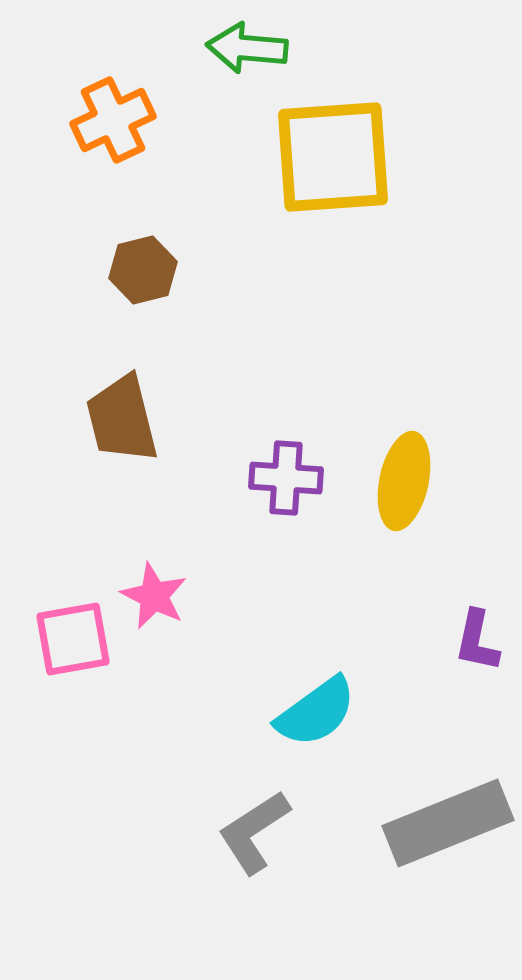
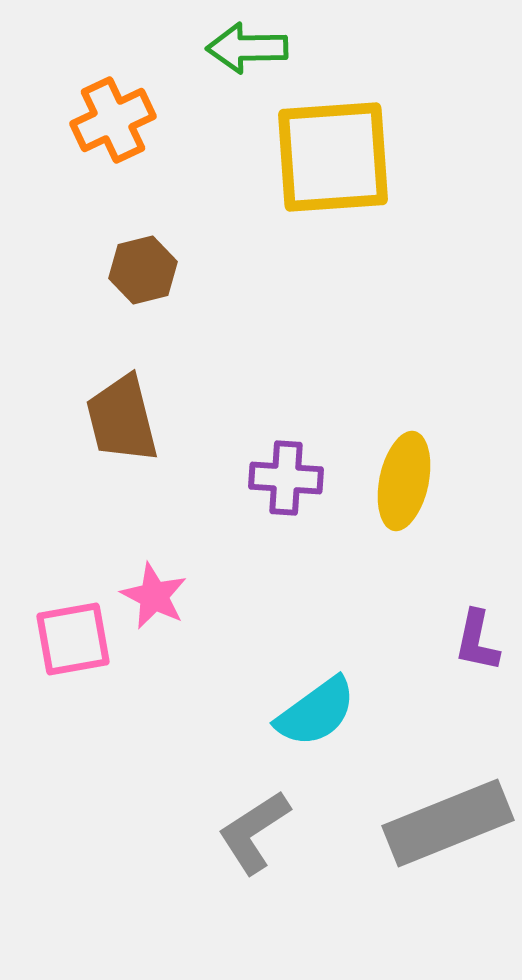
green arrow: rotated 6 degrees counterclockwise
